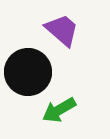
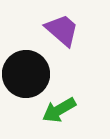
black circle: moved 2 px left, 2 px down
